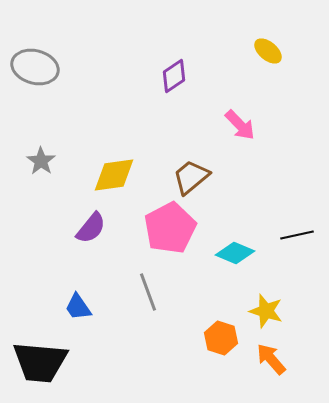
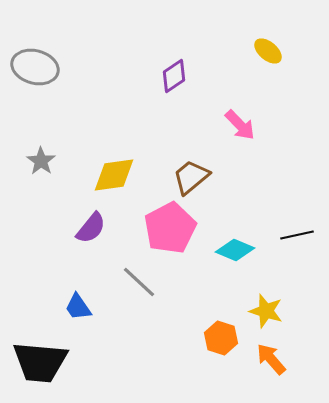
cyan diamond: moved 3 px up
gray line: moved 9 px left, 10 px up; rotated 27 degrees counterclockwise
